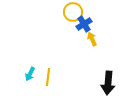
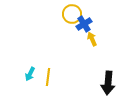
yellow circle: moved 1 px left, 2 px down
